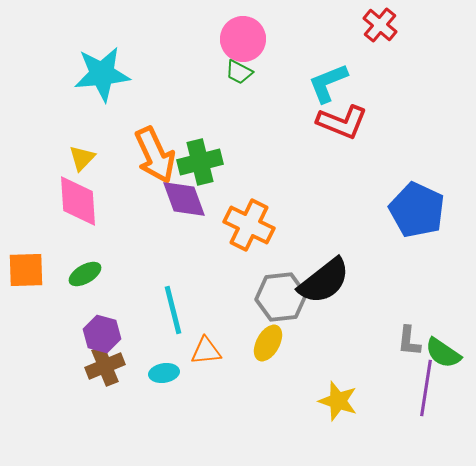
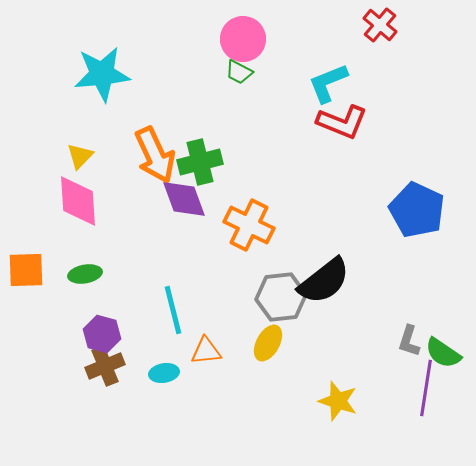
yellow triangle: moved 2 px left, 2 px up
green ellipse: rotated 20 degrees clockwise
gray L-shape: rotated 12 degrees clockwise
